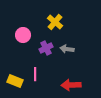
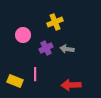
yellow cross: rotated 28 degrees clockwise
